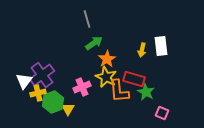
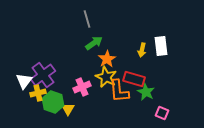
purple cross: moved 1 px right
green hexagon: rotated 20 degrees counterclockwise
